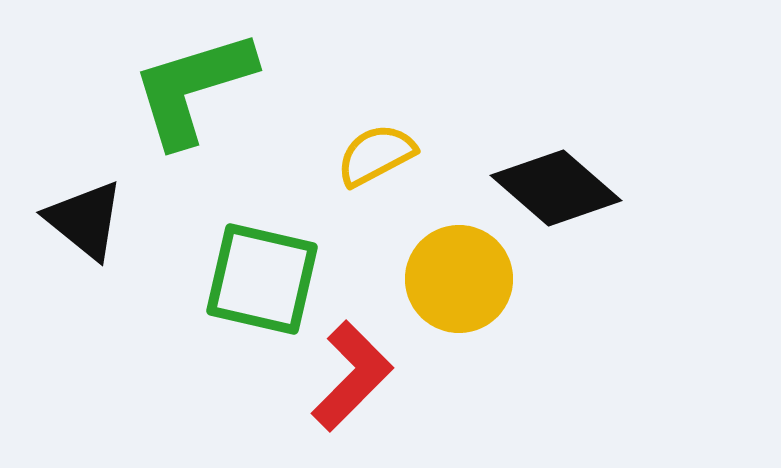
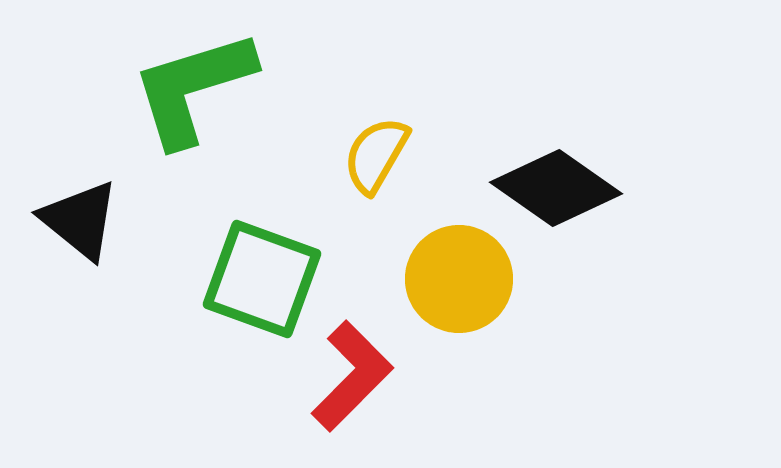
yellow semicircle: rotated 32 degrees counterclockwise
black diamond: rotated 6 degrees counterclockwise
black triangle: moved 5 px left
green square: rotated 7 degrees clockwise
